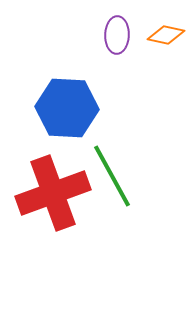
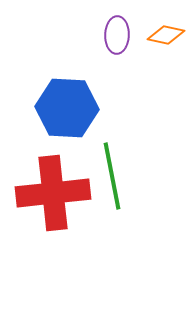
green line: rotated 18 degrees clockwise
red cross: rotated 14 degrees clockwise
